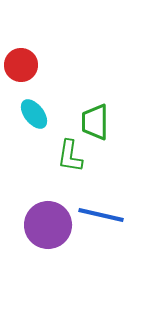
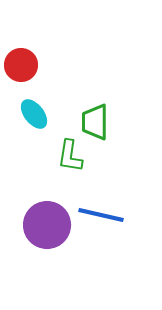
purple circle: moved 1 px left
